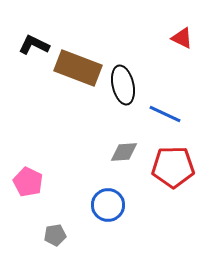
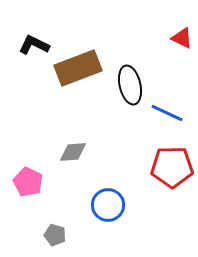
brown rectangle: rotated 42 degrees counterclockwise
black ellipse: moved 7 px right
blue line: moved 2 px right, 1 px up
gray diamond: moved 51 px left
red pentagon: moved 1 px left
gray pentagon: rotated 25 degrees clockwise
